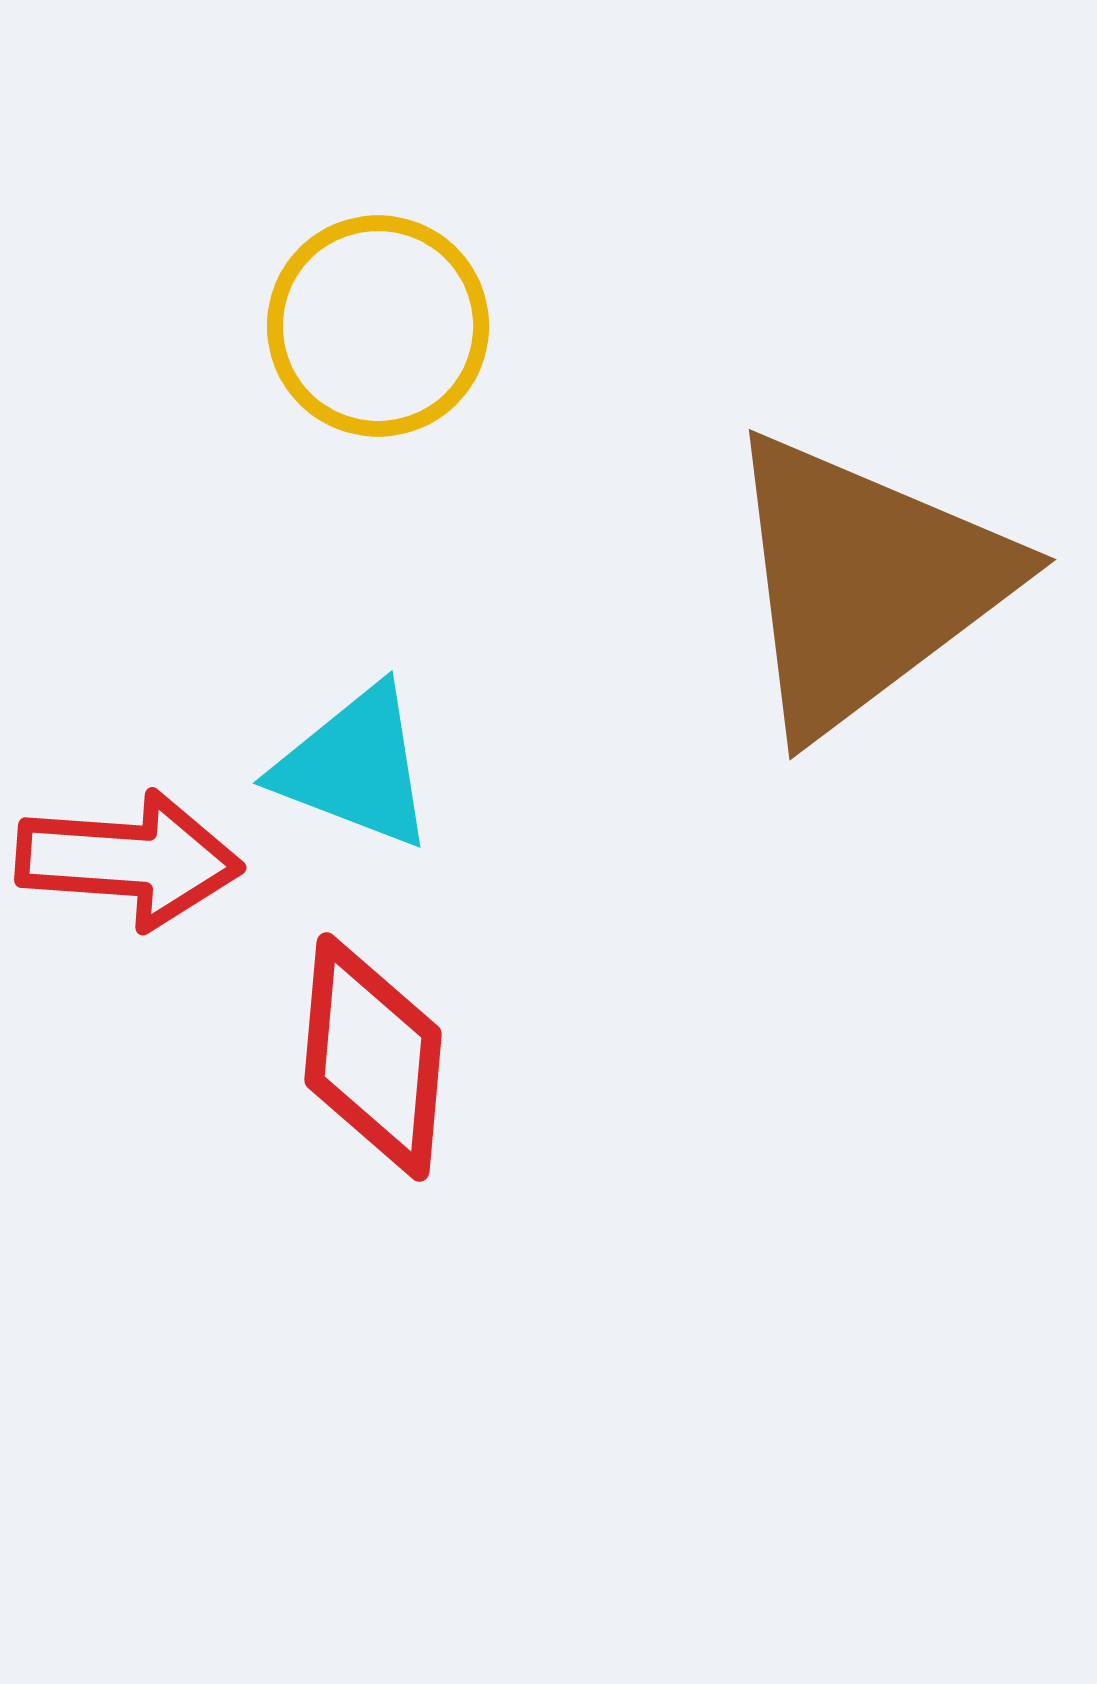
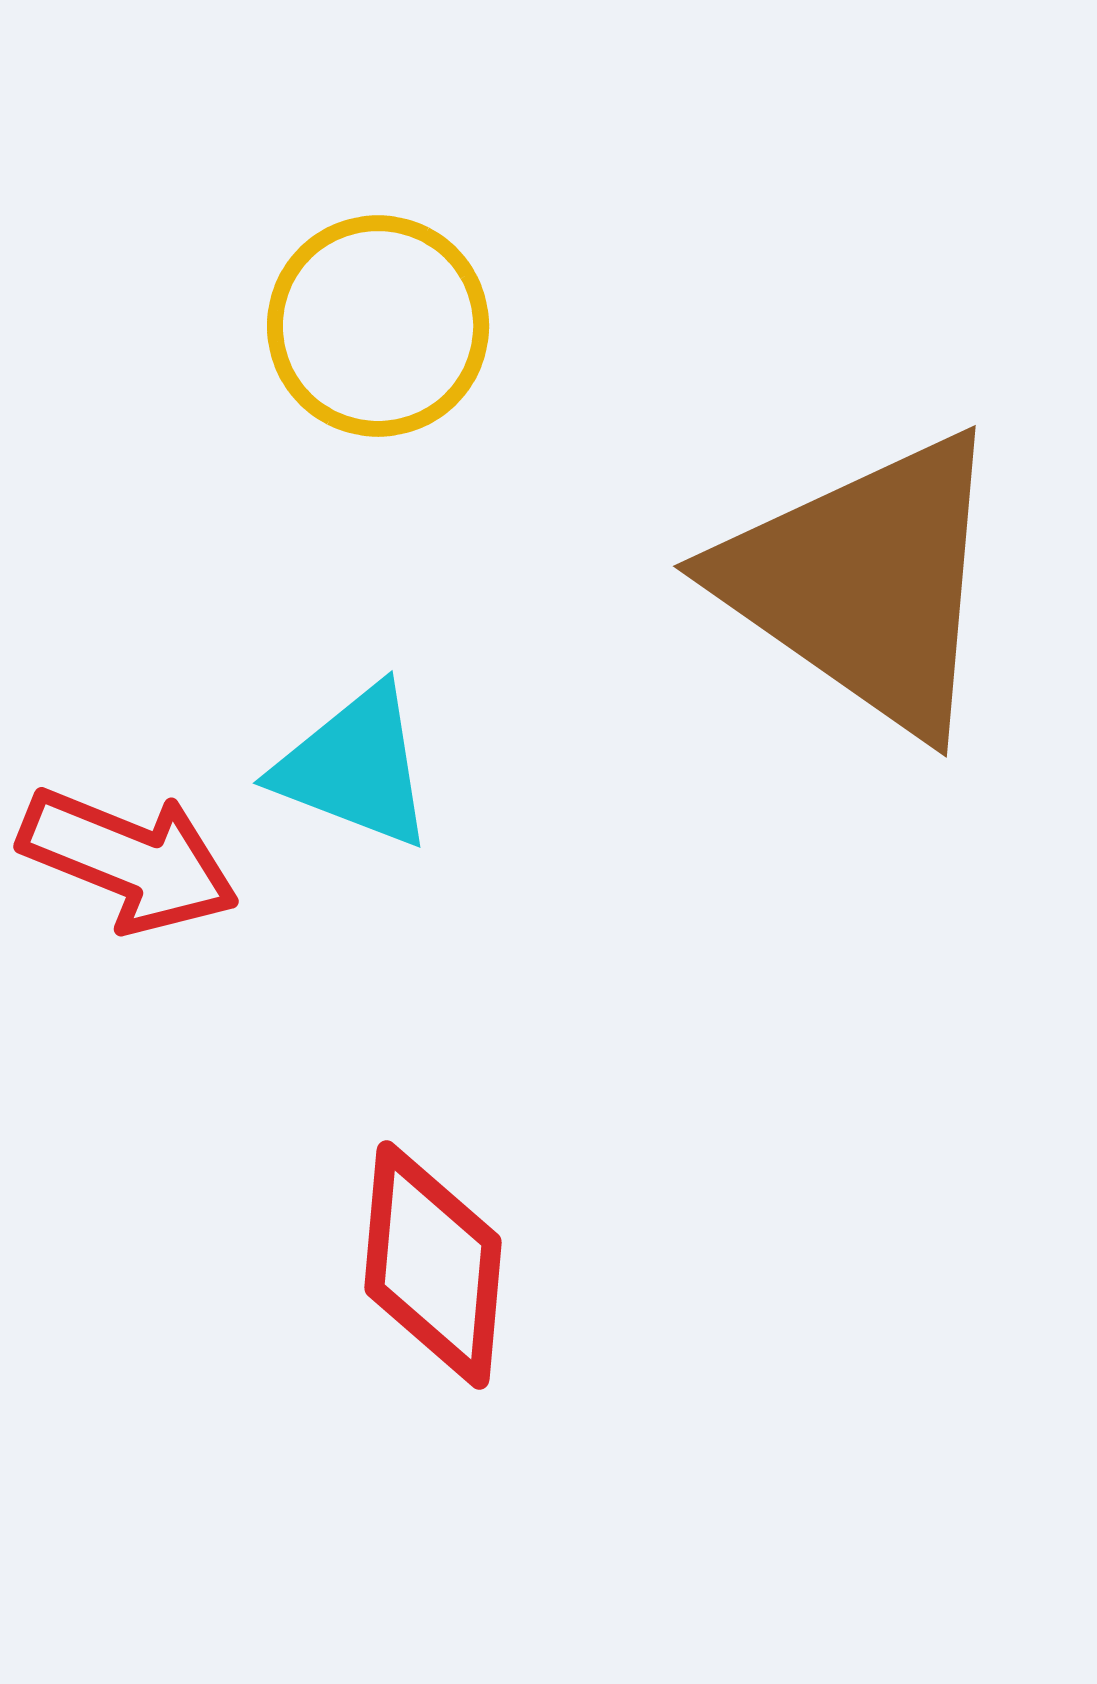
brown triangle: rotated 48 degrees counterclockwise
red arrow: rotated 18 degrees clockwise
red diamond: moved 60 px right, 208 px down
